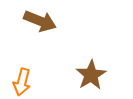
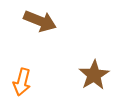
brown star: moved 3 px right
